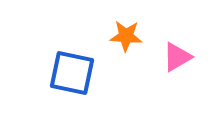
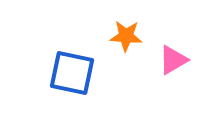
pink triangle: moved 4 px left, 3 px down
